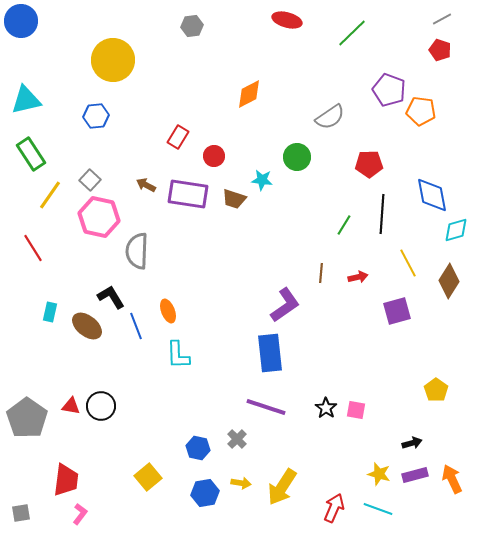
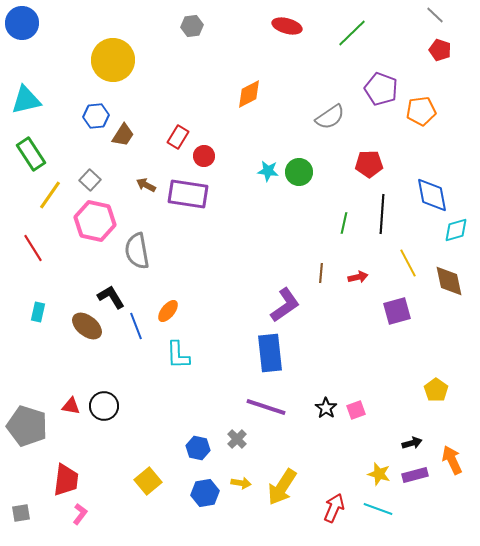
gray line at (442, 19): moved 7 px left, 4 px up; rotated 72 degrees clockwise
red ellipse at (287, 20): moved 6 px down
blue circle at (21, 21): moved 1 px right, 2 px down
purple pentagon at (389, 90): moved 8 px left, 1 px up
orange pentagon at (421, 111): rotated 16 degrees counterclockwise
red circle at (214, 156): moved 10 px left
green circle at (297, 157): moved 2 px right, 15 px down
cyan star at (262, 180): moved 6 px right, 9 px up
brown trapezoid at (234, 199): moved 111 px left, 64 px up; rotated 75 degrees counterclockwise
pink hexagon at (99, 217): moved 4 px left, 4 px down
green line at (344, 225): moved 2 px up; rotated 20 degrees counterclockwise
gray semicircle at (137, 251): rotated 12 degrees counterclockwise
brown diamond at (449, 281): rotated 44 degrees counterclockwise
orange ellipse at (168, 311): rotated 60 degrees clockwise
cyan rectangle at (50, 312): moved 12 px left
black circle at (101, 406): moved 3 px right
pink square at (356, 410): rotated 30 degrees counterclockwise
gray pentagon at (27, 418): moved 8 px down; rotated 18 degrees counterclockwise
yellow square at (148, 477): moved 4 px down
orange arrow at (452, 479): moved 19 px up
